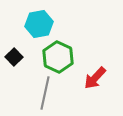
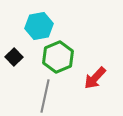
cyan hexagon: moved 2 px down
green hexagon: rotated 12 degrees clockwise
gray line: moved 3 px down
